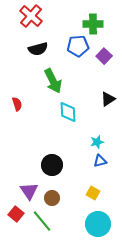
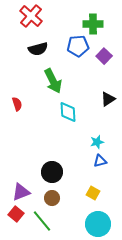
black circle: moved 7 px down
purple triangle: moved 8 px left, 1 px down; rotated 42 degrees clockwise
